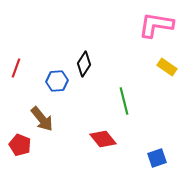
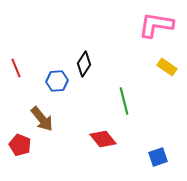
red line: rotated 42 degrees counterclockwise
blue square: moved 1 px right, 1 px up
